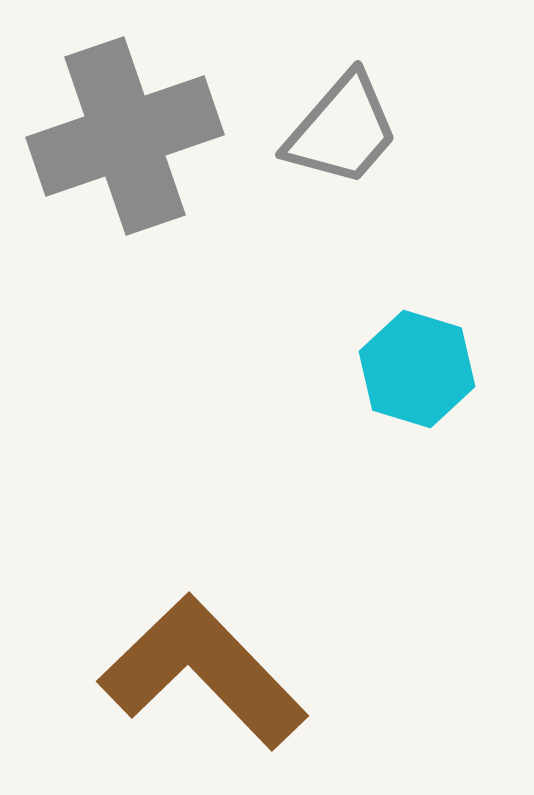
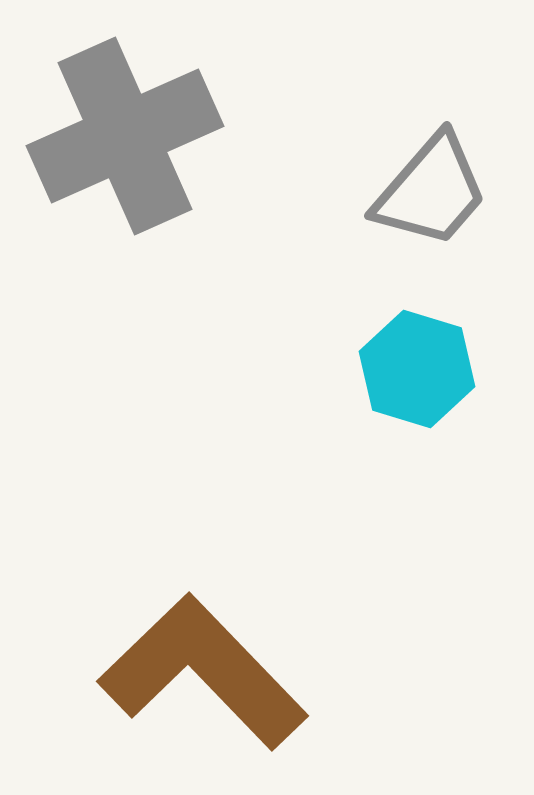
gray trapezoid: moved 89 px right, 61 px down
gray cross: rotated 5 degrees counterclockwise
